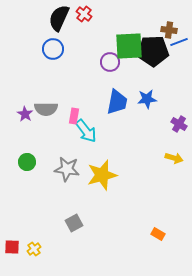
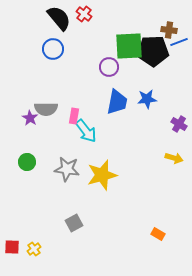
black semicircle: rotated 116 degrees clockwise
purple circle: moved 1 px left, 5 px down
purple star: moved 5 px right, 4 px down
